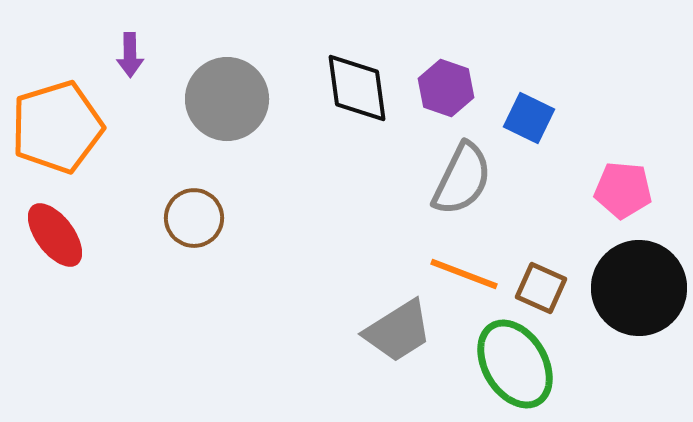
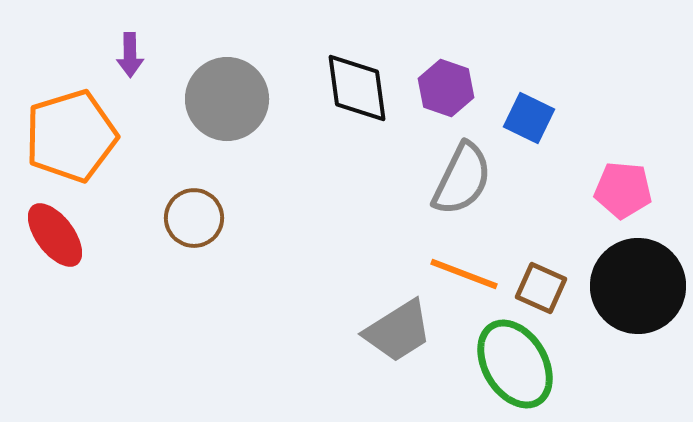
orange pentagon: moved 14 px right, 9 px down
black circle: moved 1 px left, 2 px up
